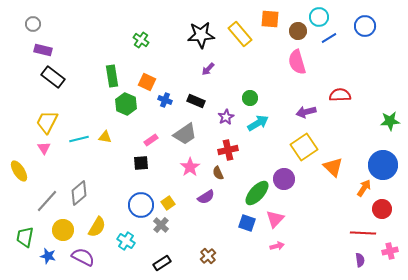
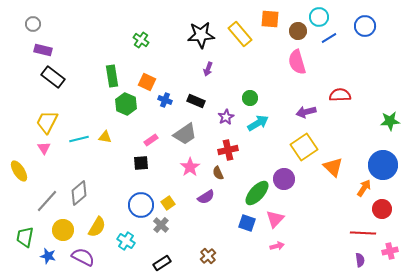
purple arrow at (208, 69): rotated 24 degrees counterclockwise
